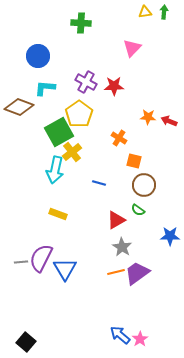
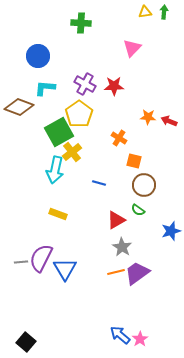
purple cross: moved 1 px left, 2 px down
blue star: moved 1 px right, 5 px up; rotated 18 degrees counterclockwise
